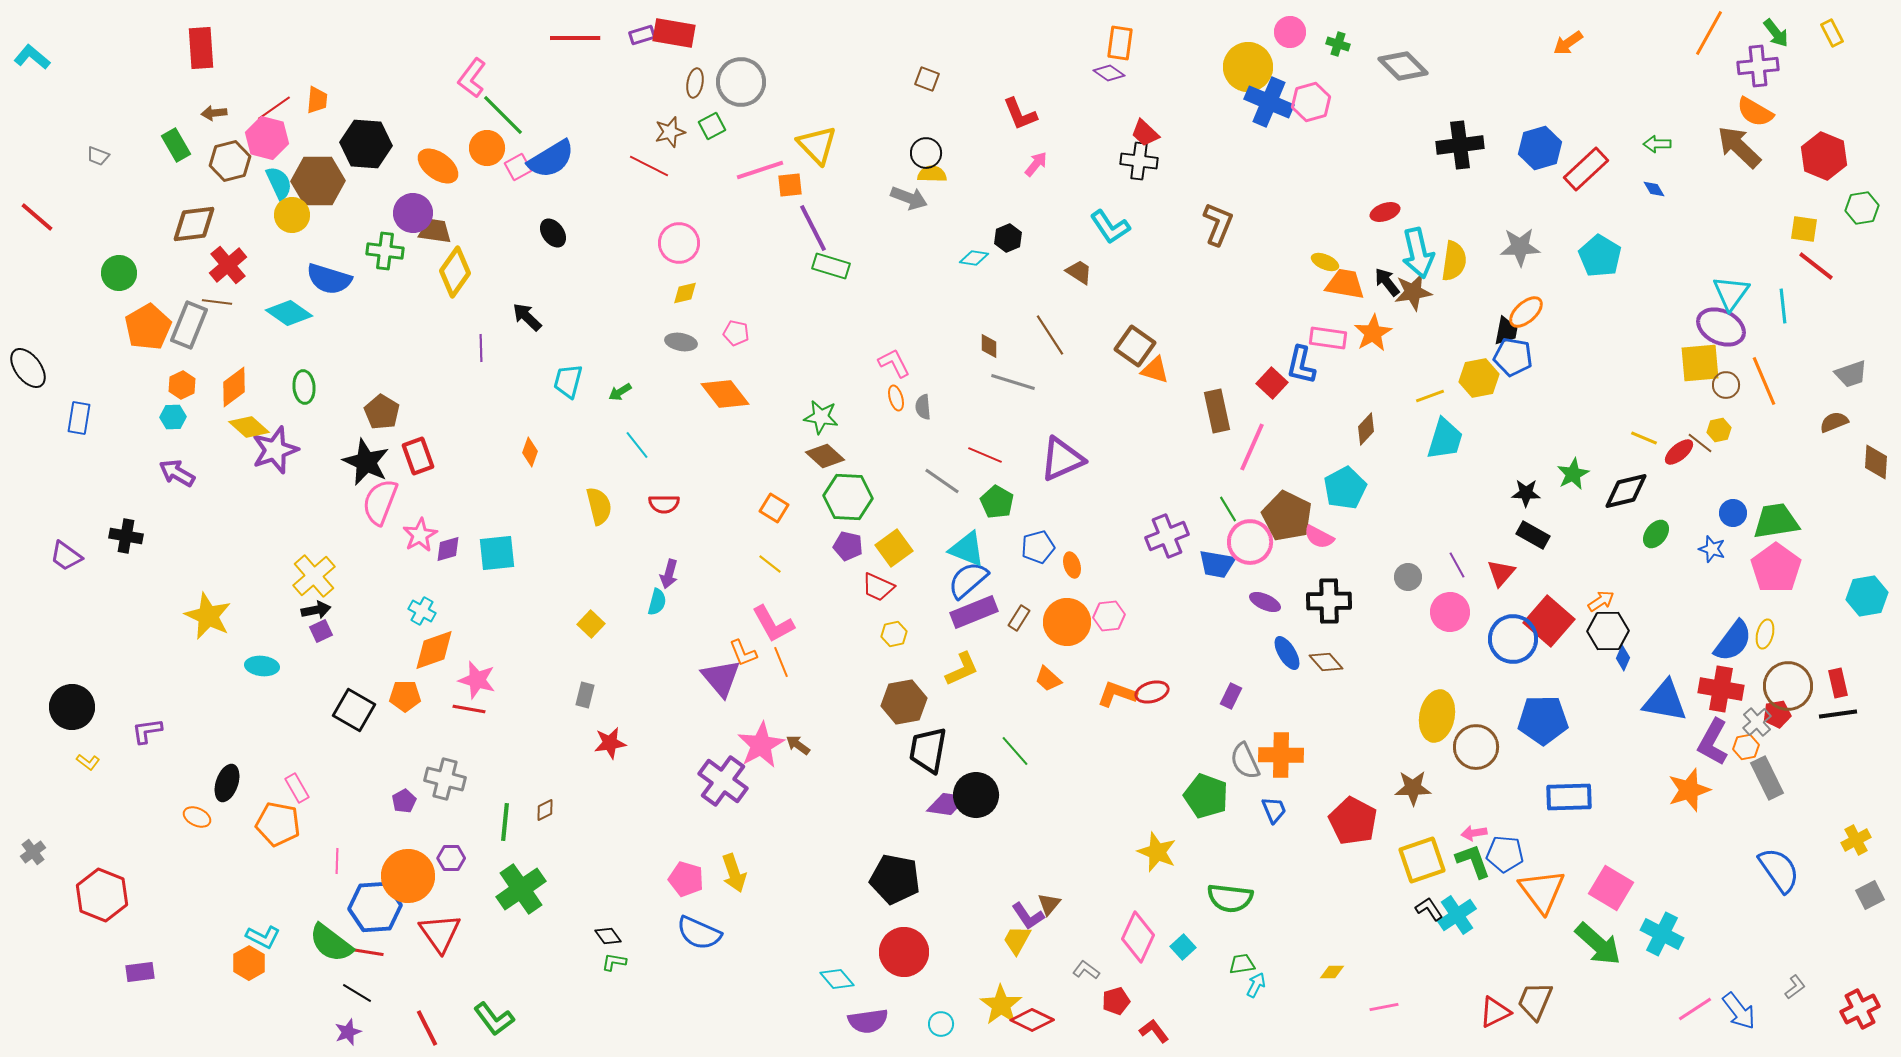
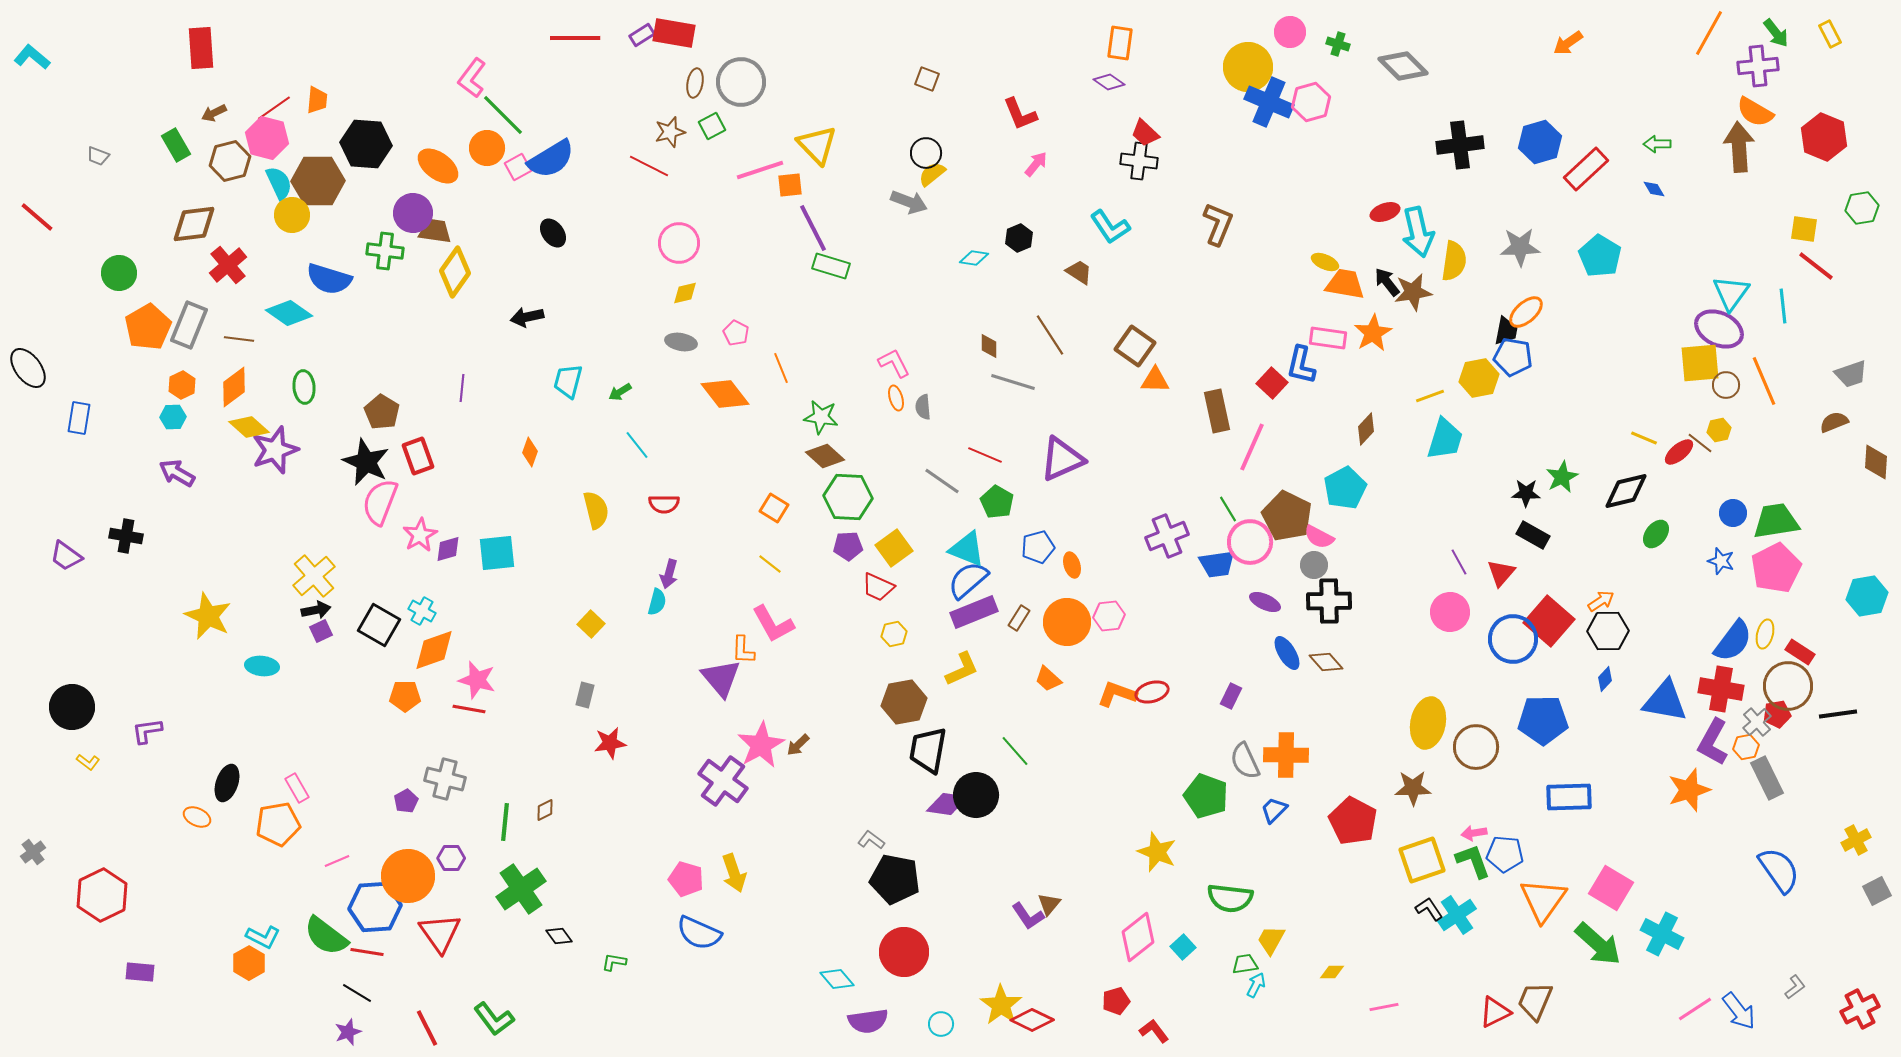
yellow rectangle at (1832, 33): moved 2 px left, 1 px down
purple rectangle at (642, 35): rotated 15 degrees counterclockwise
purple diamond at (1109, 73): moved 9 px down
brown arrow at (214, 113): rotated 20 degrees counterclockwise
brown arrow at (1739, 147): rotated 42 degrees clockwise
blue hexagon at (1540, 148): moved 6 px up
red hexagon at (1824, 156): moved 19 px up
yellow semicircle at (932, 174): rotated 40 degrees counterclockwise
gray arrow at (909, 198): moved 4 px down
black hexagon at (1008, 238): moved 11 px right
cyan arrow at (1418, 253): moved 21 px up
brown line at (217, 302): moved 22 px right, 37 px down
black arrow at (527, 317): rotated 56 degrees counterclockwise
purple ellipse at (1721, 327): moved 2 px left, 2 px down
pink pentagon at (736, 333): rotated 15 degrees clockwise
purple line at (481, 348): moved 19 px left, 40 px down; rotated 8 degrees clockwise
orange triangle at (1155, 370): moved 10 px down; rotated 16 degrees counterclockwise
green star at (1573, 474): moved 11 px left, 3 px down
yellow semicircle at (599, 506): moved 3 px left, 4 px down
purple pentagon at (848, 546): rotated 16 degrees counterclockwise
blue star at (1712, 549): moved 9 px right, 12 px down
blue trapezoid at (1217, 564): rotated 18 degrees counterclockwise
purple line at (1457, 565): moved 2 px right, 3 px up
pink pentagon at (1776, 568): rotated 9 degrees clockwise
gray circle at (1408, 577): moved 94 px left, 12 px up
orange L-shape at (743, 653): moved 3 px up; rotated 24 degrees clockwise
blue diamond at (1623, 658): moved 18 px left, 21 px down; rotated 20 degrees clockwise
orange line at (781, 662): moved 294 px up
red rectangle at (1838, 683): moved 38 px left, 31 px up; rotated 44 degrees counterclockwise
black square at (354, 710): moved 25 px right, 85 px up
yellow ellipse at (1437, 716): moved 9 px left, 7 px down
brown arrow at (798, 745): rotated 80 degrees counterclockwise
orange cross at (1281, 755): moved 5 px right
purple pentagon at (404, 801): moved 2 px right
blue trapezoid at (1274, 810): rotated 112 degrees counterclockwise
orange pentagon at (278, 824): rotated 21 degrees counterclockwise
pink line at (337, 861): rotated 65 degrees clockwise
orange triangle at (1542, 891): moved 1 px right, 9 px down; rotated 12 degrees clockwise
red hexagon at (102, 895): rotated 12 degrees clockwise
gray square at (1870, 895): moved 7 px right, 4 px up
black diamond at (608, 936): moved 49 px left
pink diamond at (1138, 937): rotated 27 degrees clockwise
yellow trapezoid at (1017, 940): moved 254 px right
green semicircle at (331, 943): moved 5 px left, 7 px up
green trapezoid at (1242, 964): moved 3 px right
gray L-shape at (1086, 970): moved 215 px left, 130 px up
purple rectangle at (140, 972): rotated 12 degrees clockwise
